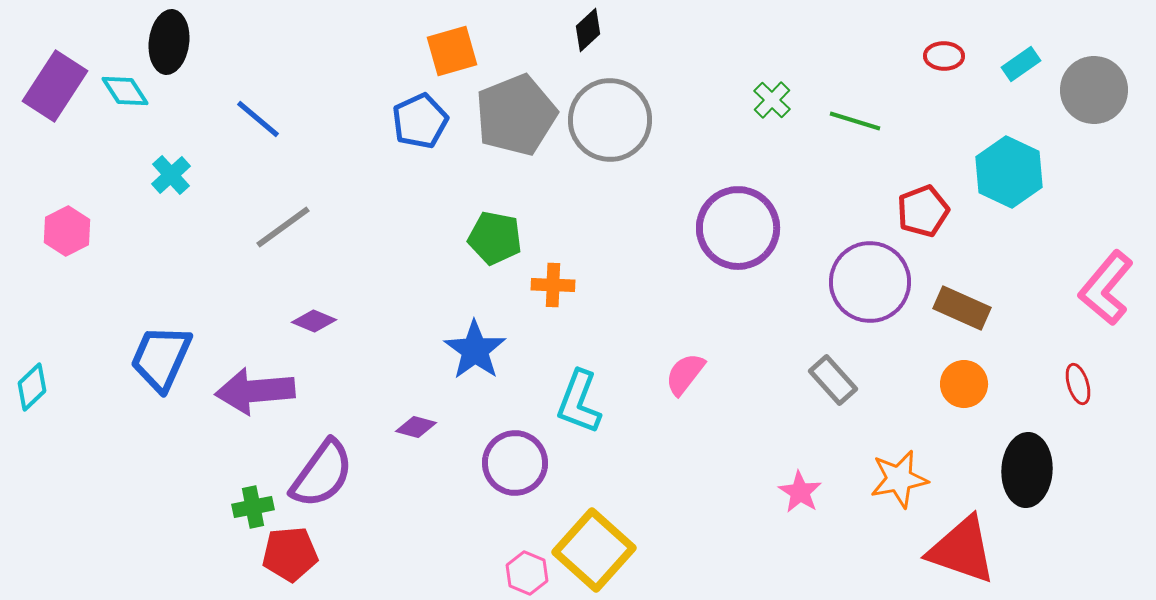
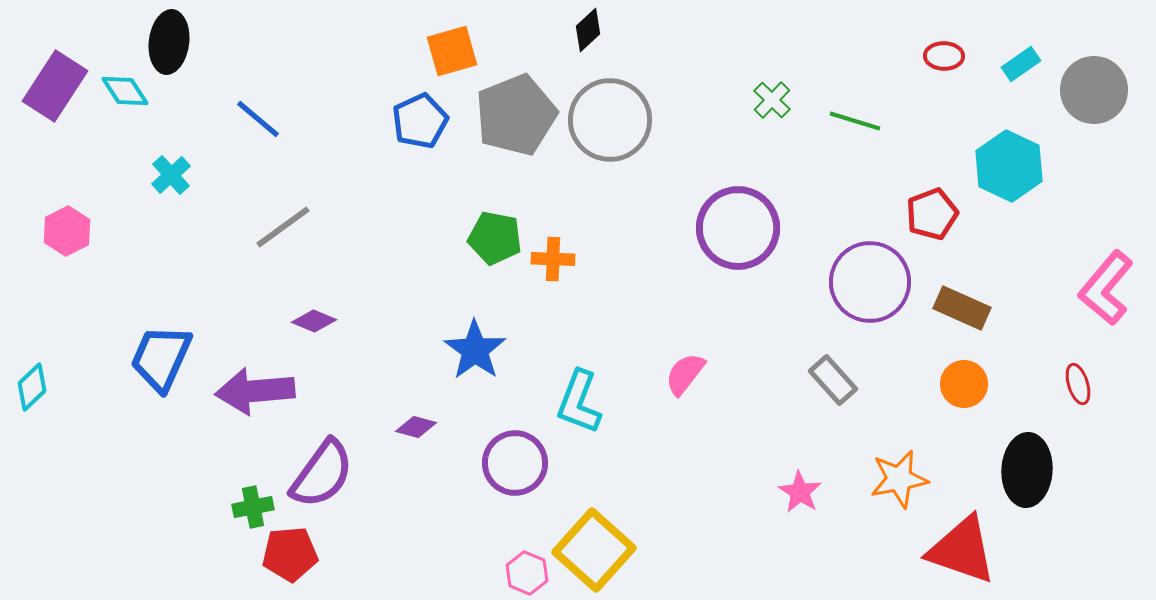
cyan hexagon at (1009, 172): moved 6 px up
red pentagon at (923, 211): moved 9 px right, 3 px down
orange cross at (553, 285): moved 26 px up
